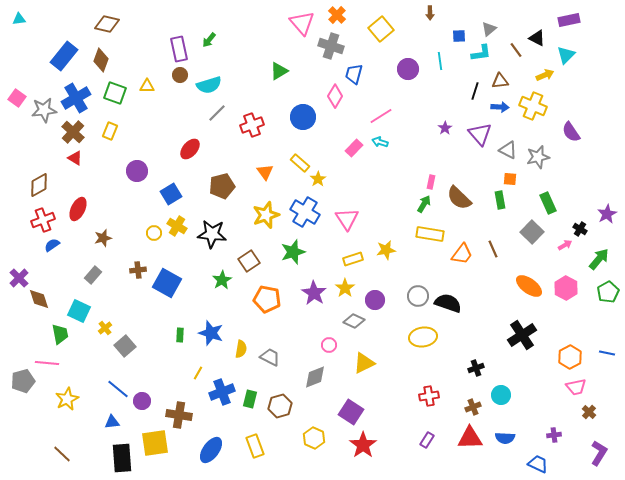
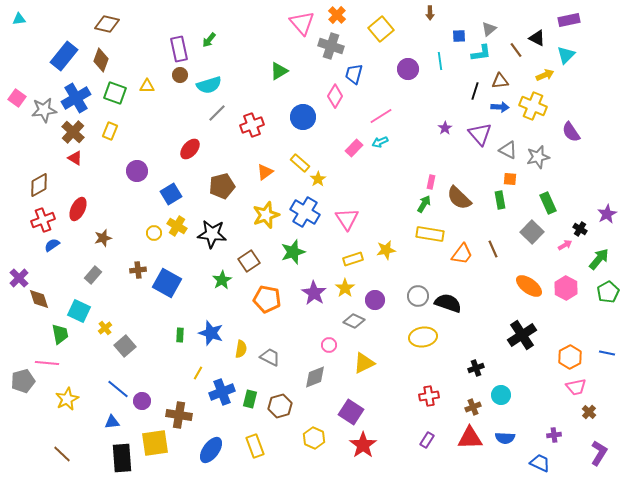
cyan arrow at (380, 142): rotated 42 degrees counterclockwise
orange triangle at (265, 172): rotated 30 degrees clockwise
blue trapezoid at (538, 464): moved 2 px right, 1 px up
